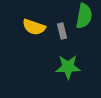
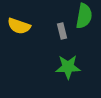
yellow semicircle: moved 15 px left, 1 px up
